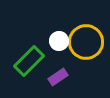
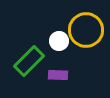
yellow circle: moved 12 px up
purple rectangle: moved 2 px up; rotated 36 degrees clockwise
